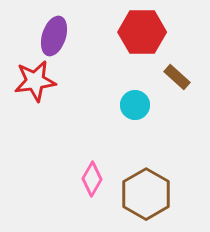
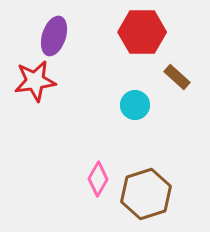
pink diamond: moved 6 px right
brown hexagon: rotated 12 degrees clockwise
